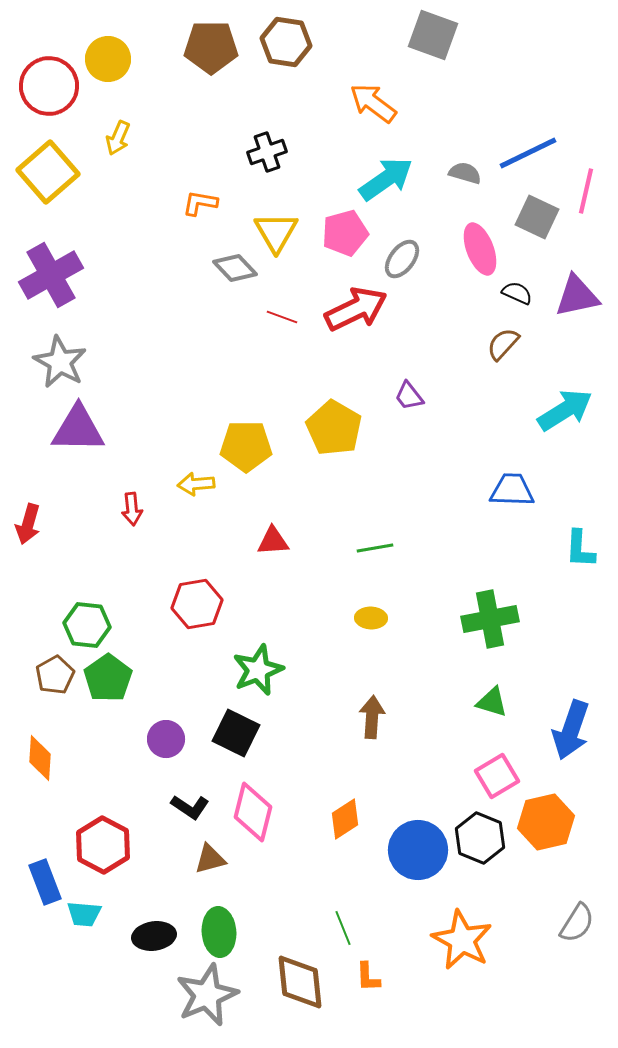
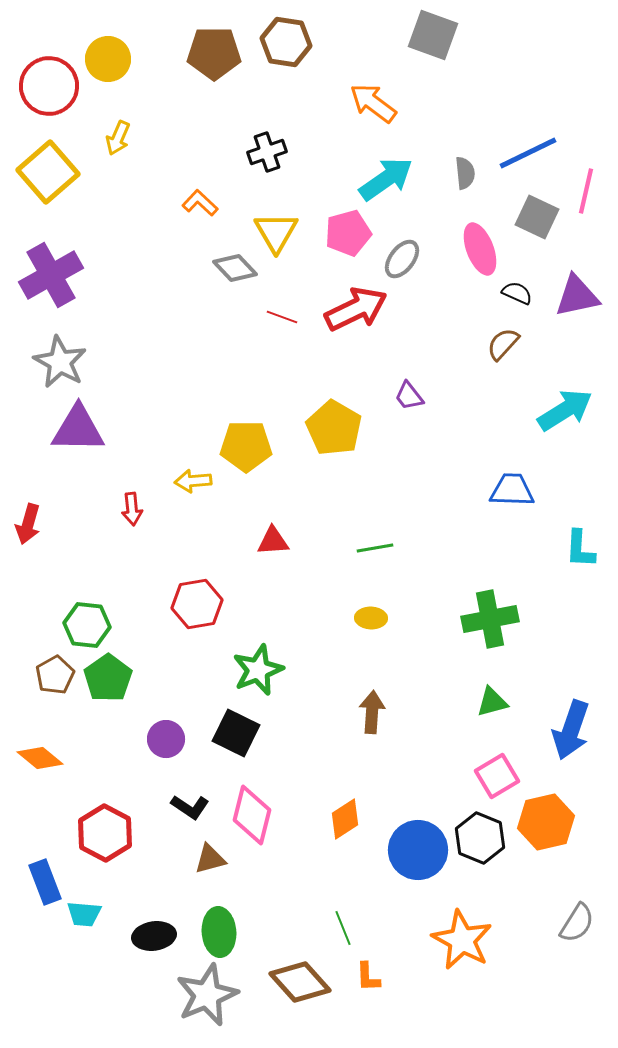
brown pentagon at (211, 47): moved 3 px right, 6 px down
gray semicircle at (465, 173): rotated 68 degrees clockwise
orange L-shape at (200, 203): rotated 33 degrees clockwise
pink pentagon at (345, 233): moved 3 px right
yellow arrow at (196, 484): moved 3 px left, 3 px up
green triangle at (492, 702): rotated 32 degrees counterclockwise
brown arrow at (372, 717): moved 5 px up
orange diamond at (40, 758): rotated 54 degrees counterclockwise
pink diamond at (253, 812): moved 1 px left, 3 px down
red hexagon at (103, 845): moved 2 px right, 12 px up
brown diamond at (300, 982): rotated 36 degrees counterclockwise
